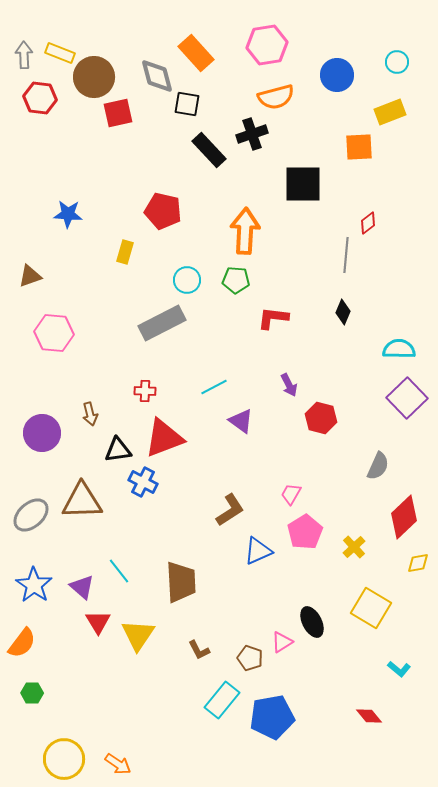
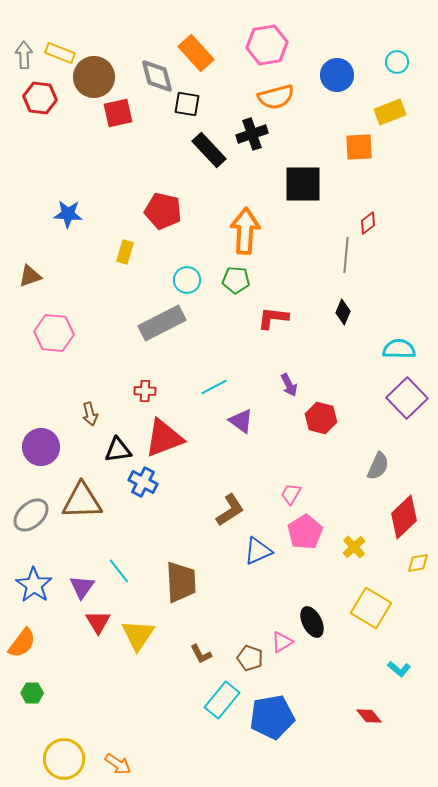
purple circle at (42, 433): moved 1 px left, 14 px down
purple triangle at (82, 587): rotated 24 degrees clockwise
brown L-shape at (199, 650): moved 2 px right, 4 px down
